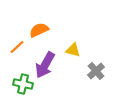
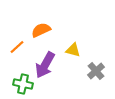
orange semicircle: moved 2 px right
